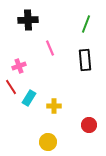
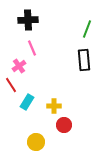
green line: moved 1 px right, 5 px down
pink line: moved 18 px left
black rectangle: moved 1 px left
pink cross: rotated 16 degrees counterclockwise
red line: moved 2 px up
cyan rectangle: moved 2 px left, 4 px down
red circle: moved 25 px left
yellow circle: moved 12 px left
